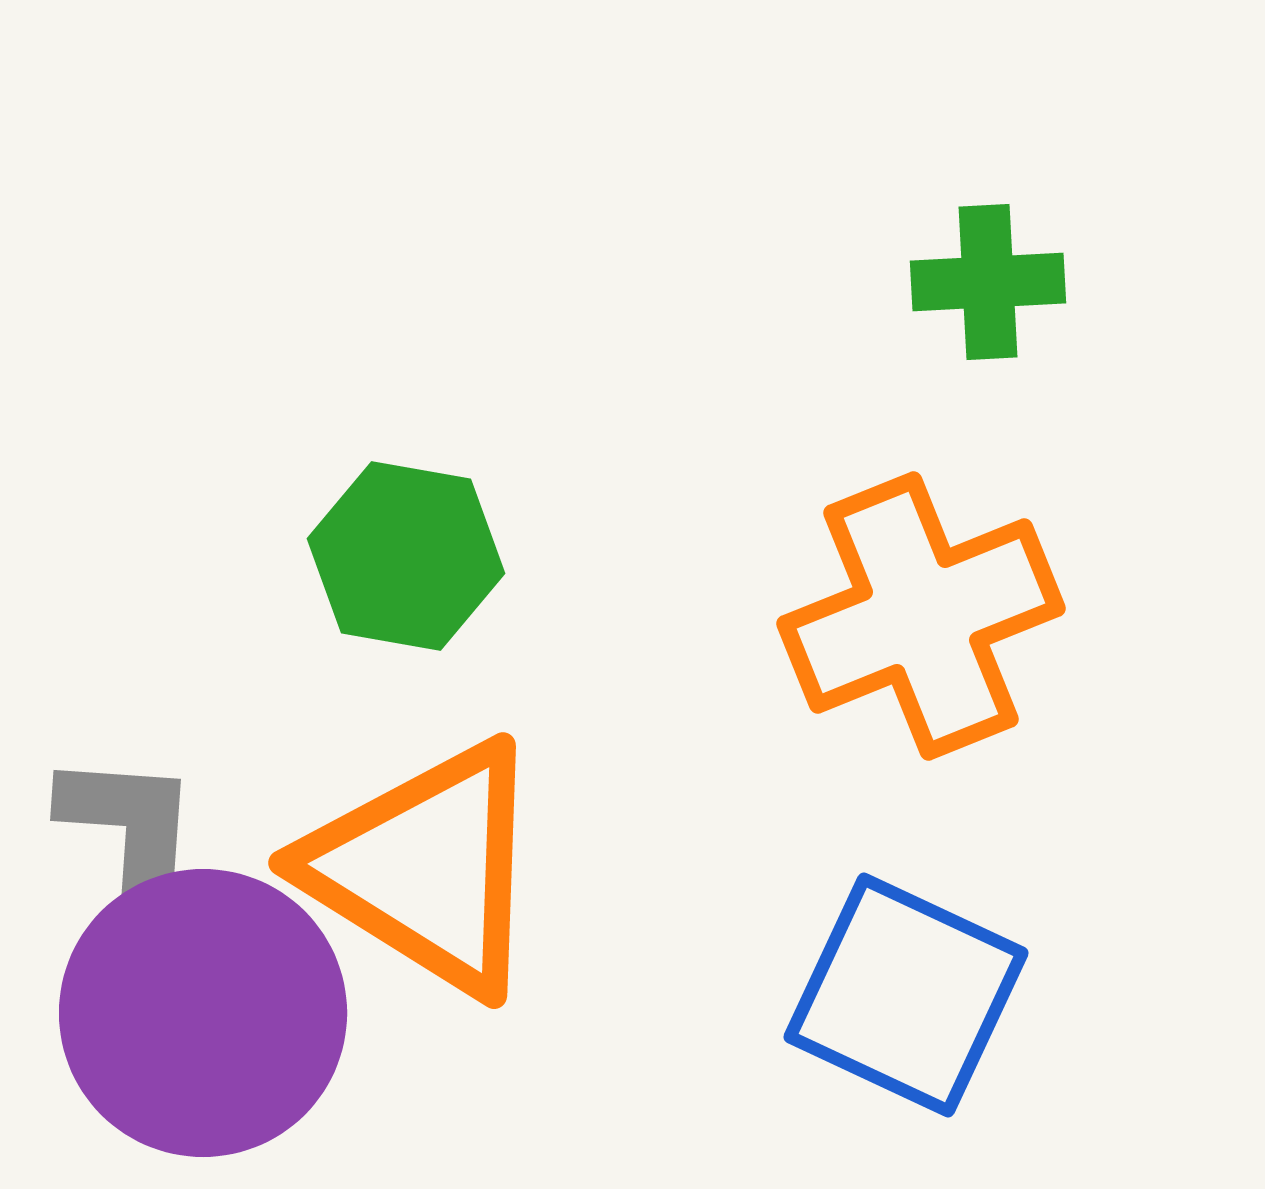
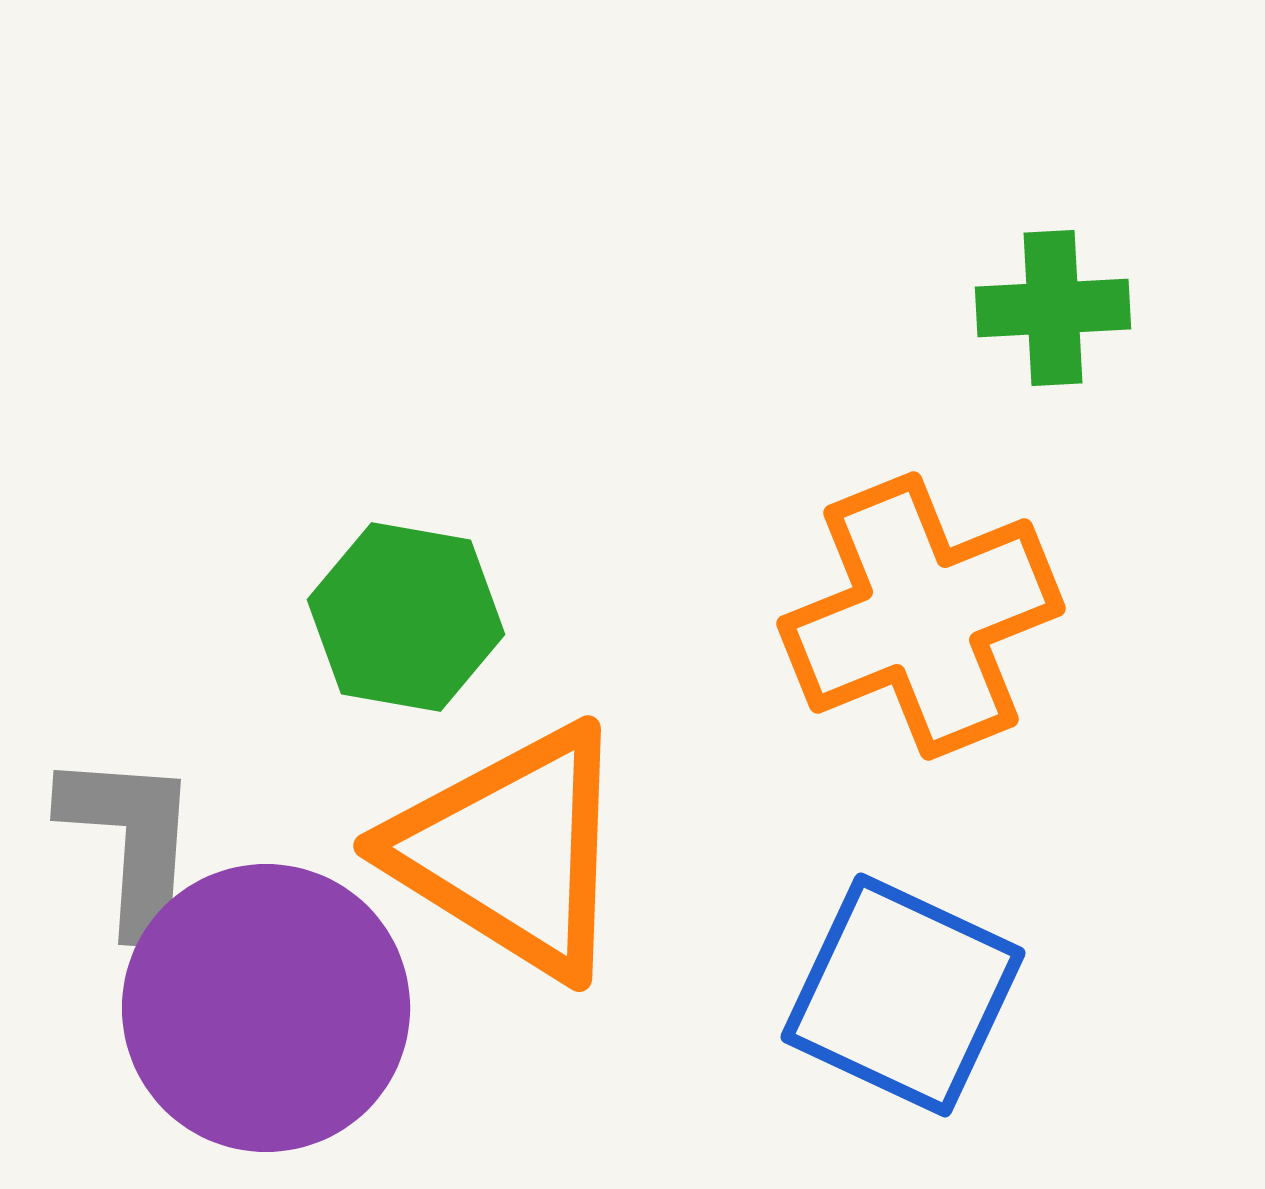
green cross: moved 65 px right, 26 px down
green hexagon: moved 61 px down
orange triangle: moved 85 px right, 17 px up
blue square: moved 3 px left
purple circle: moved 63 px right, 5 px up
